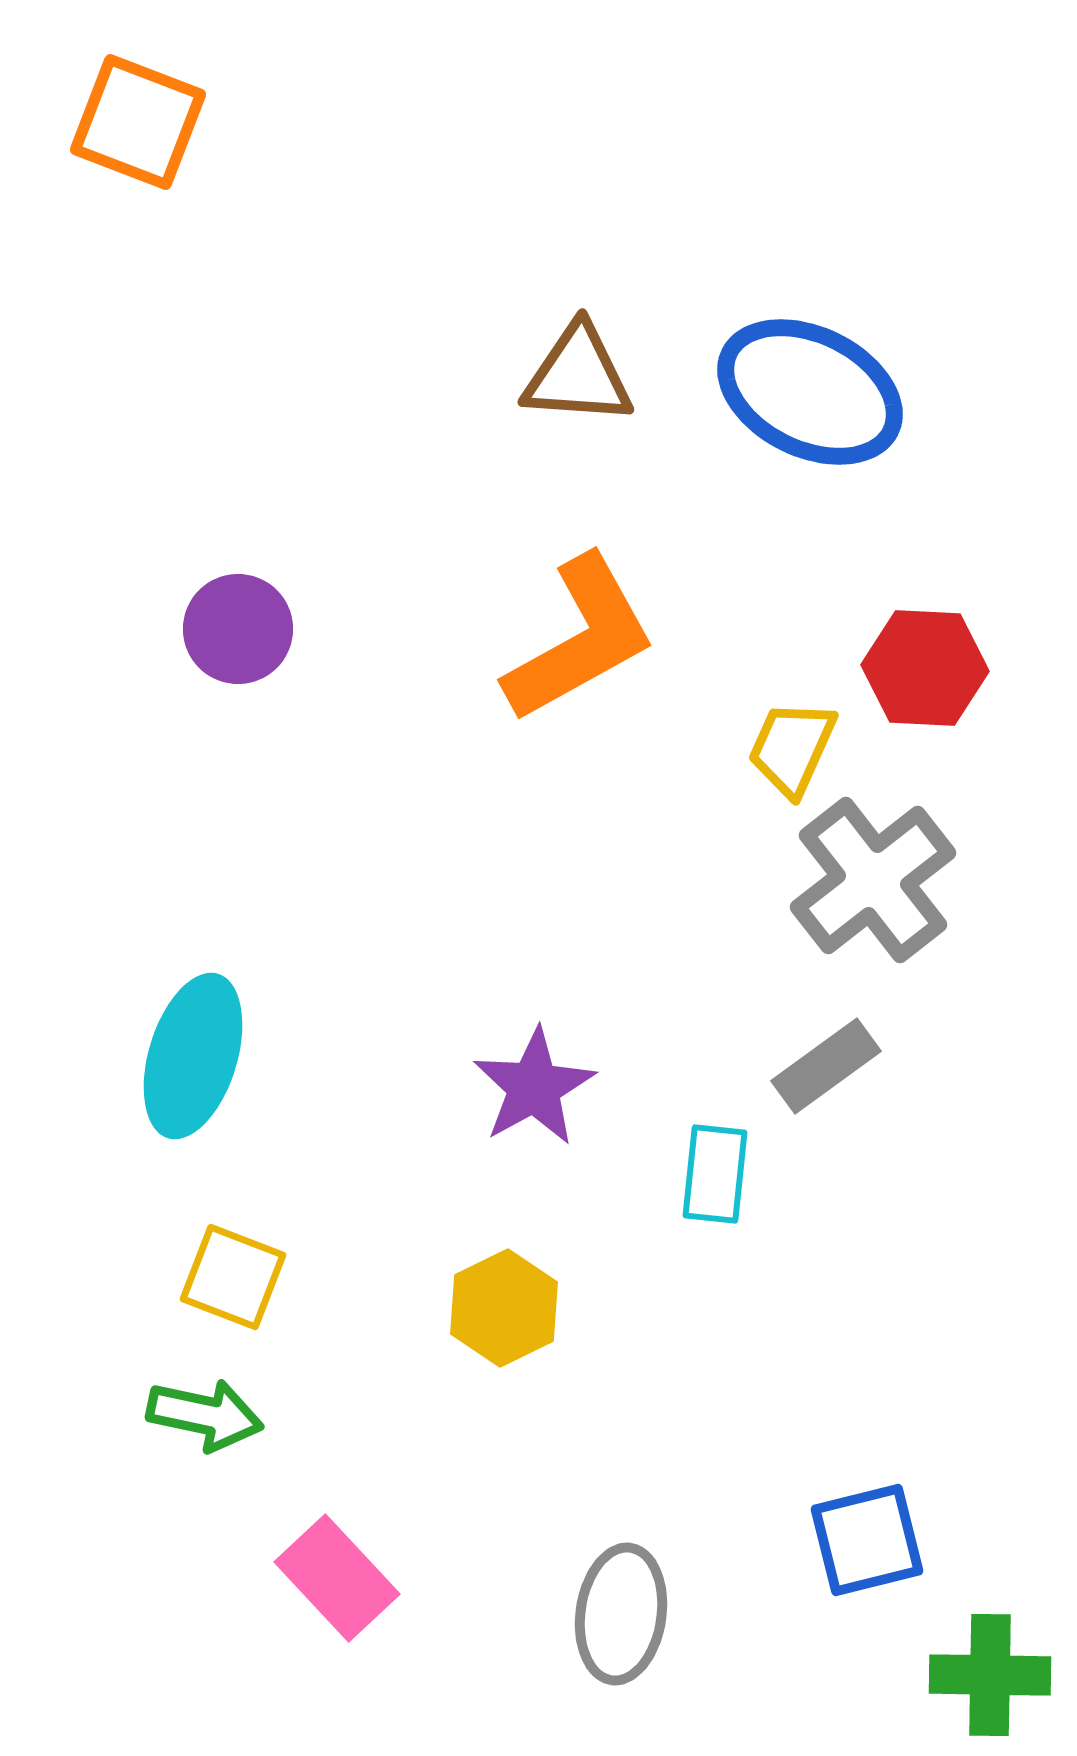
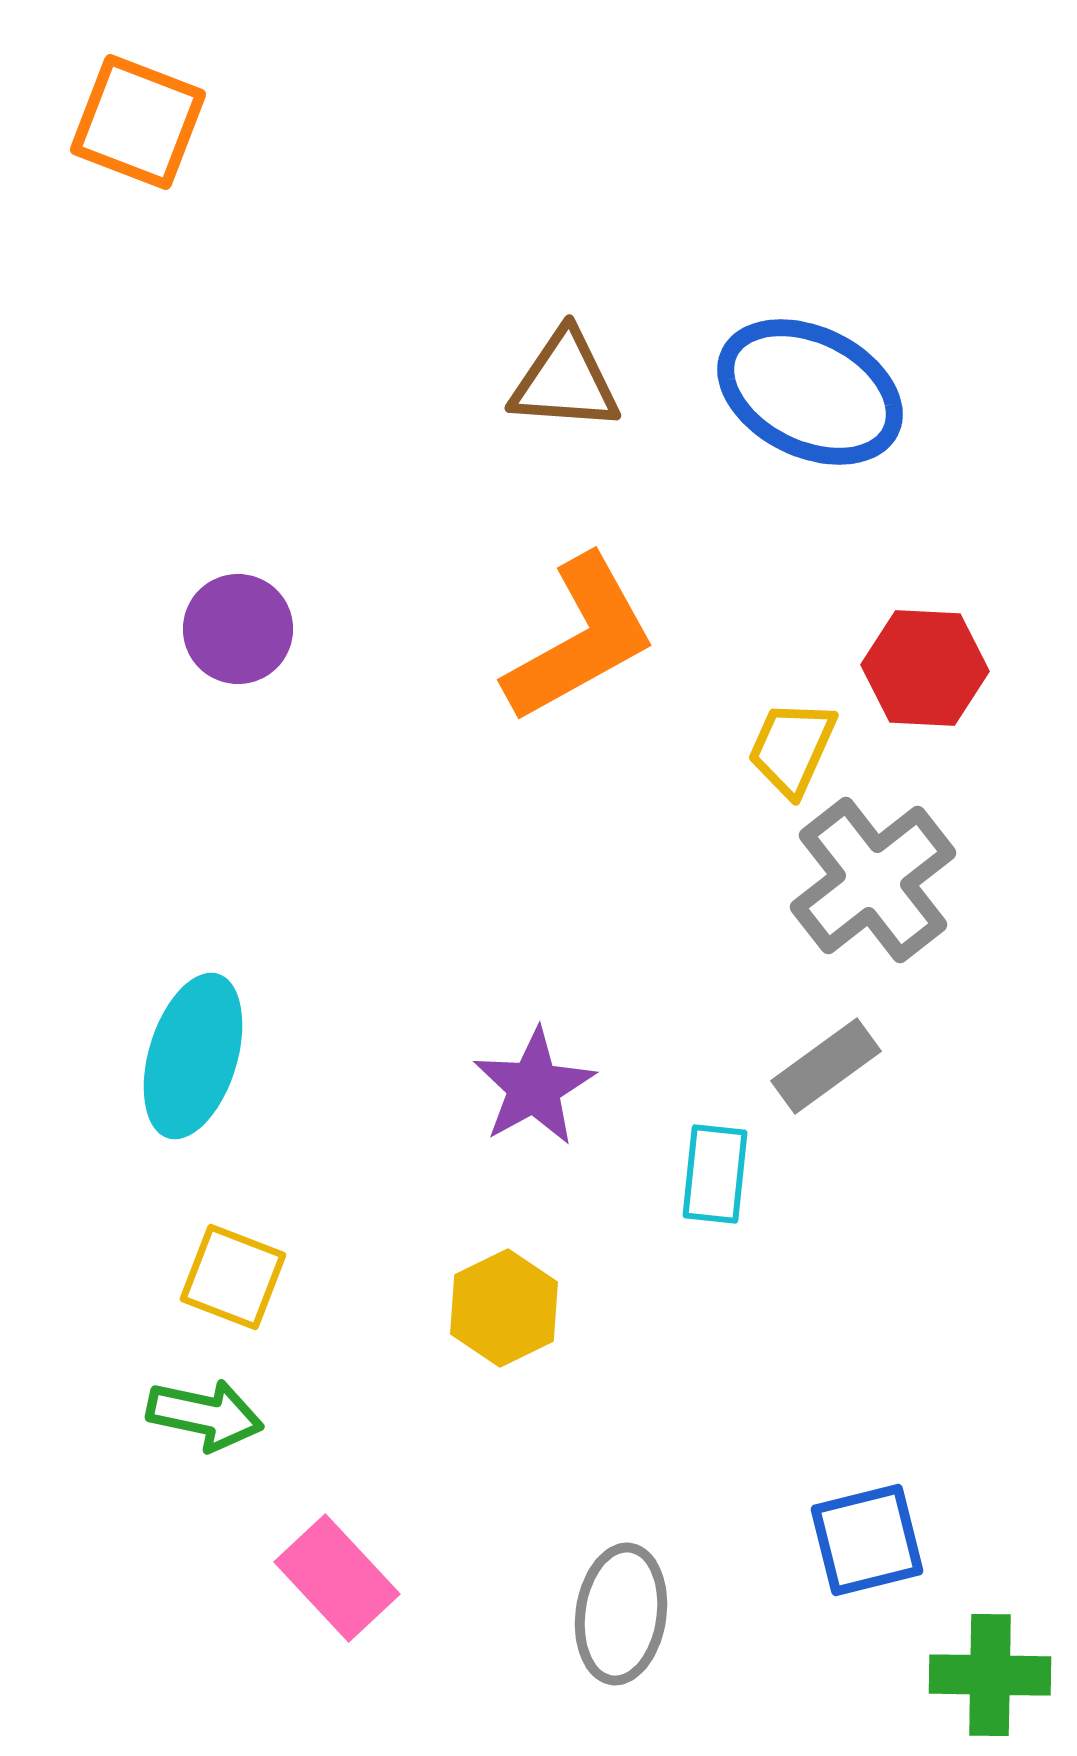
brown triangle: moved 13 px left, 6 px down
